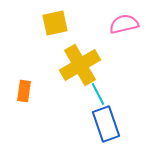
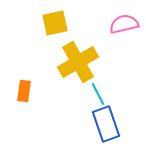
yellow cross: moved 2 px left, 3 px up
